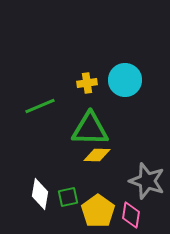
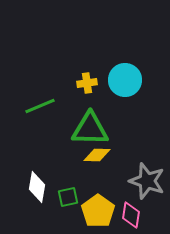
white diamond: moved 3 px left, 7 px up
